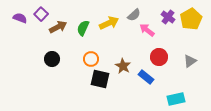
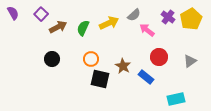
purple semicircle: moved 7 px left, 5 px up; rotated 40 degrees clockwise
